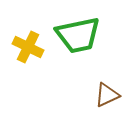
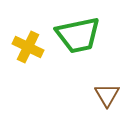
brown triangle: rotated 36 degrees counterclockwise
